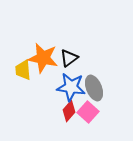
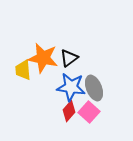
pink square: moved 1 px right
